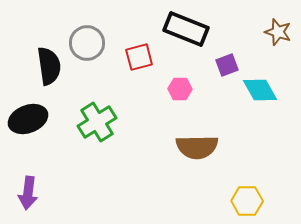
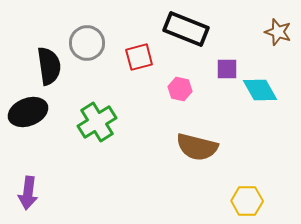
purple square: moved 4 px down; rotated 20 degrees clockwise
pink hexagon: rotated 10 degrees clockwise
black ellipse: moved 7 px up
brown semicircle: rotated 15 degrees clockwise
